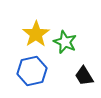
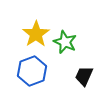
blue hexagon: rotated 8 degrees counterclockwise
black trapezoid: rotated 55 degrees clockwise
